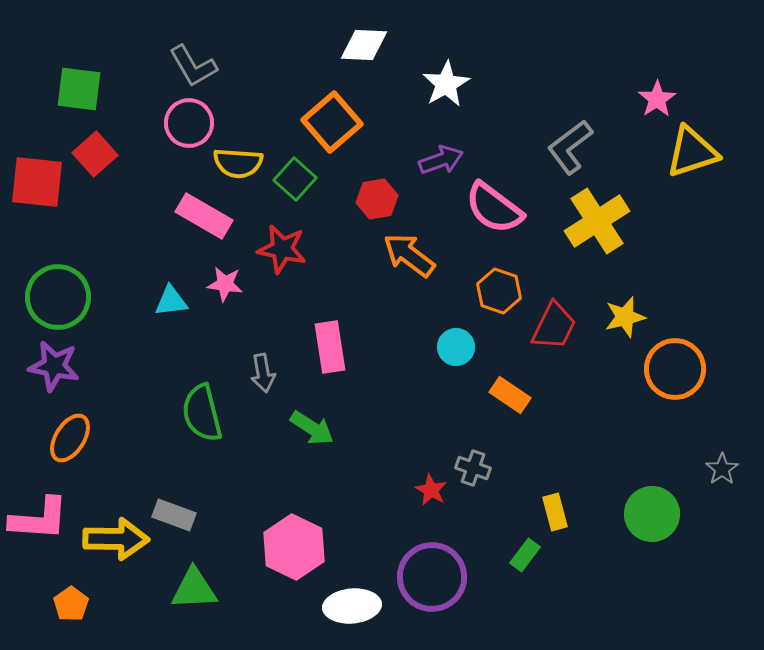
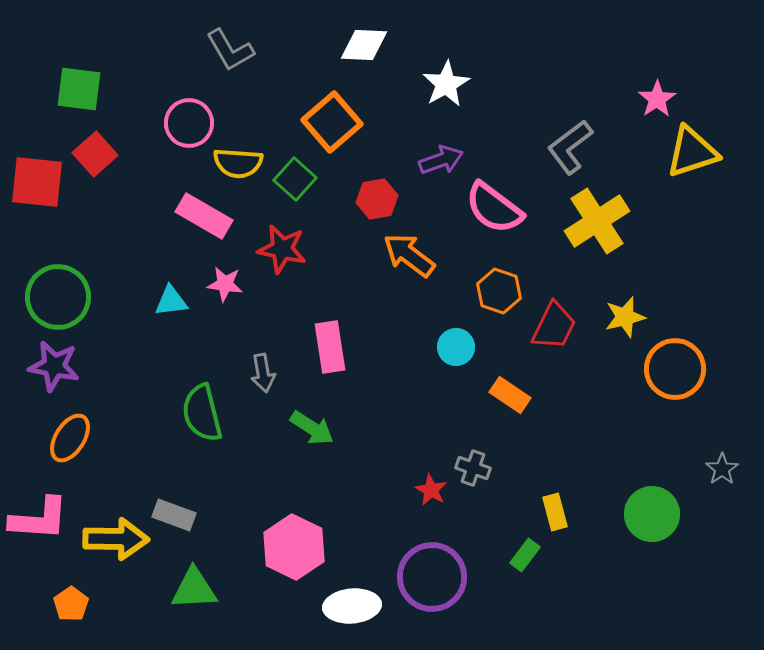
gray L-shape at (193, 66): moved 37 px right, 16 px up
